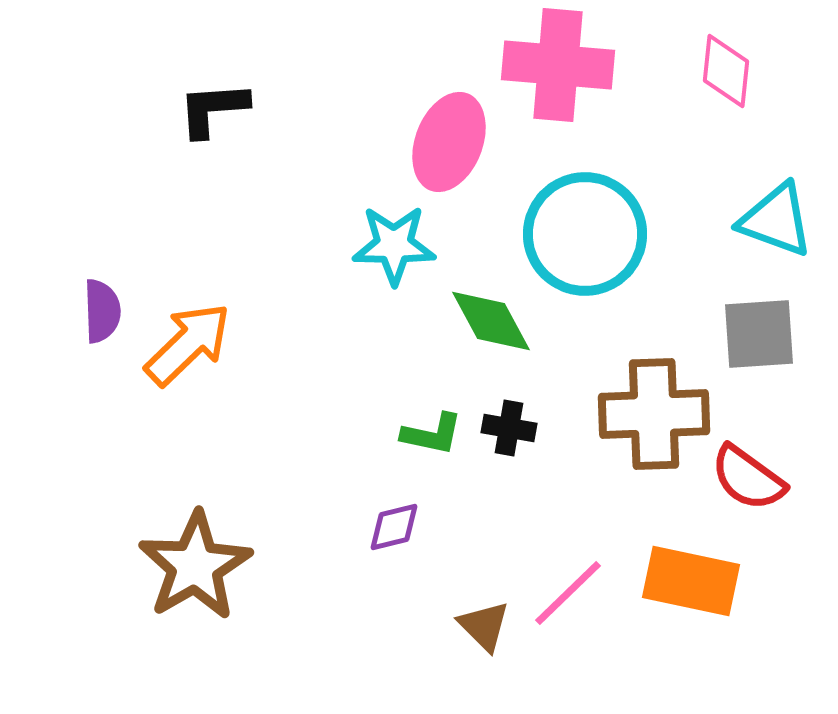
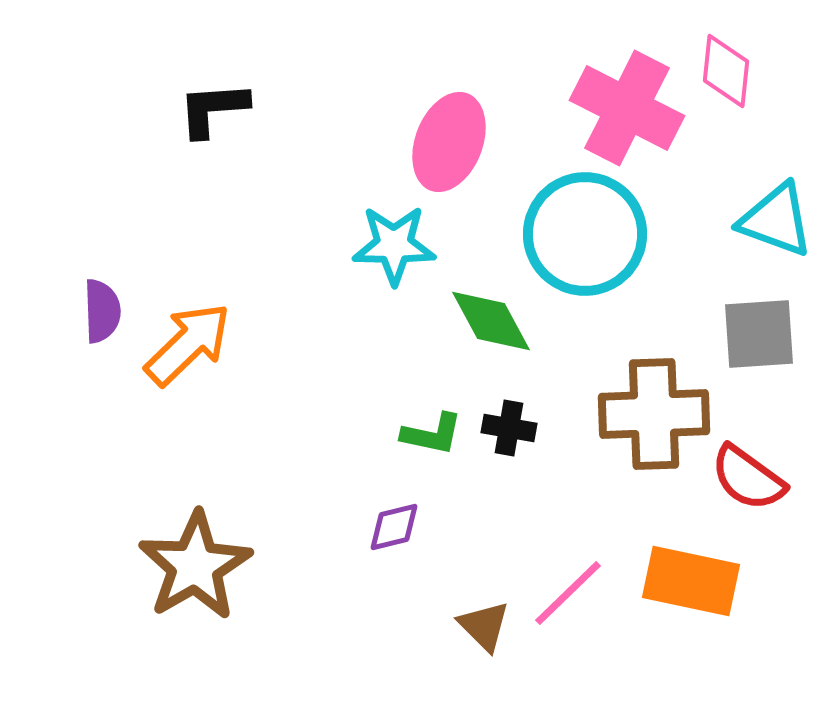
pink cross: moved 69 px right, 43 px down; rotated 22 degrees clockwise
